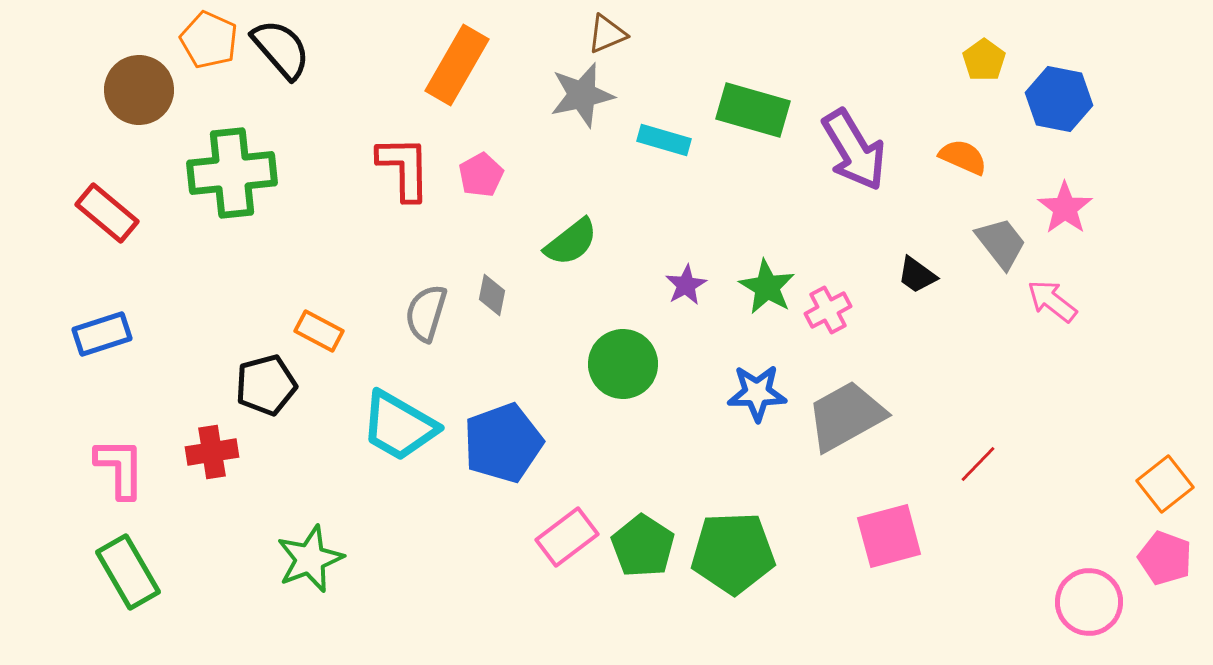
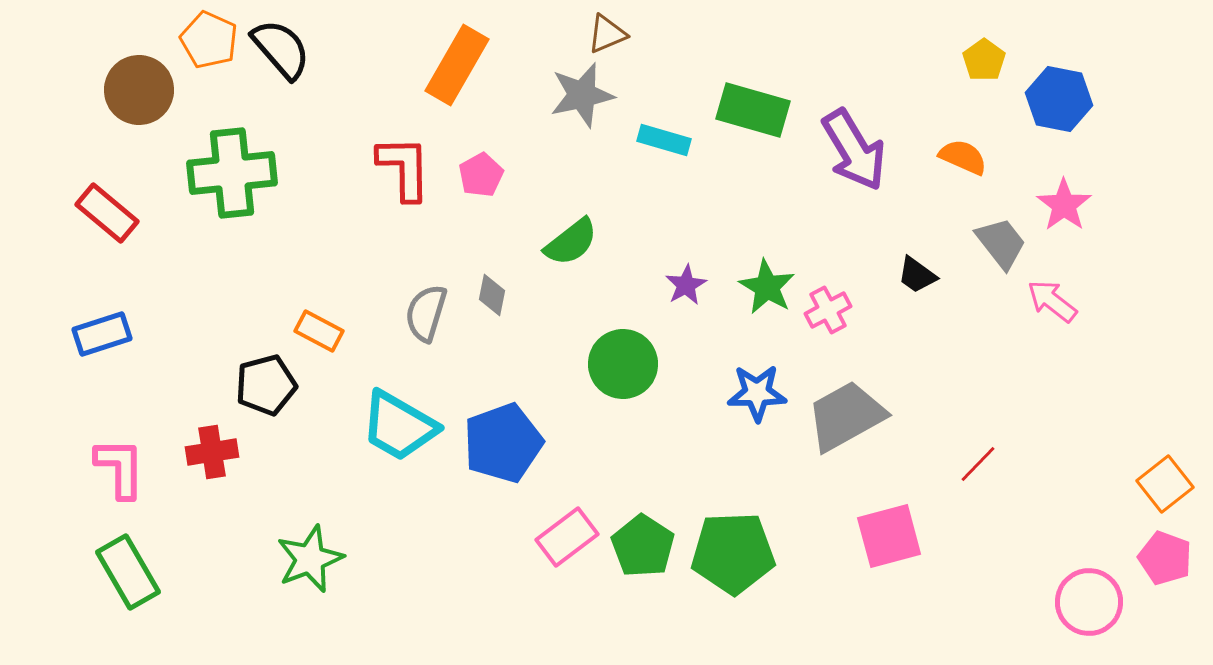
pink star at (1065, 208): moved 1 px left, 3 px up
